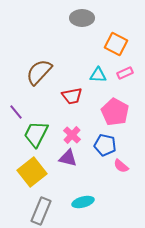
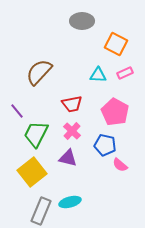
gray ellipse: moved 3 px down
red trapezoid: moved 8 px down
purple line: moved 1 px right, 1 px up
pink cross: moved 4 px up
pink semicircle: moved 1 px left, 1 px up
cyan ellipse: moved 13 px left
